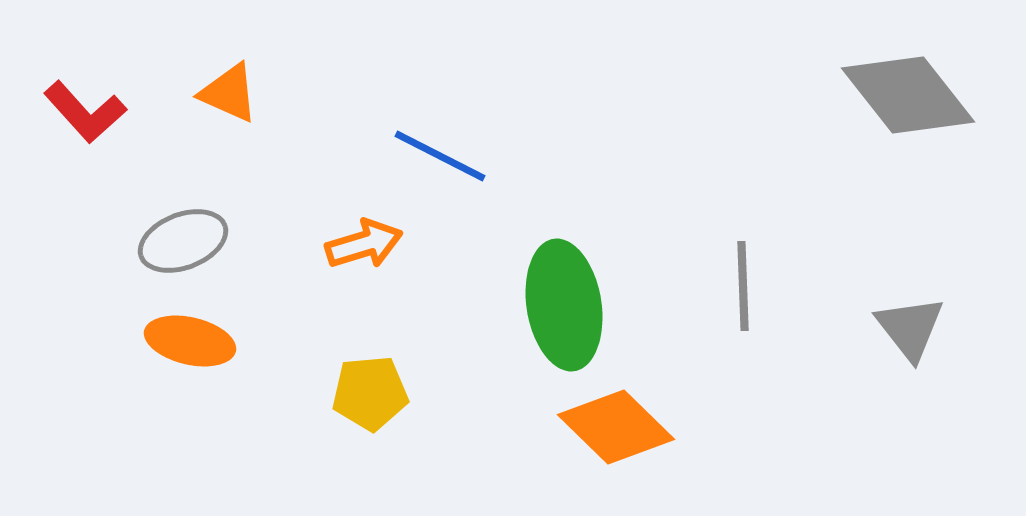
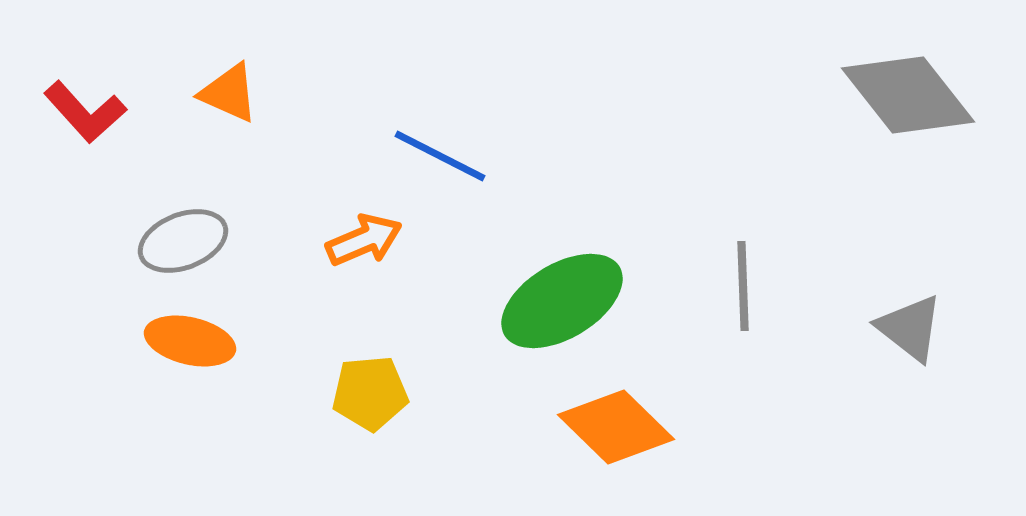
orange arrow: moved 4 px up; rotated 6 degrees counterclockwise
green ellipse: moved 2 px left, 4 px up; rotated 68 degrees clockwise
gray triangle: rotated 14 degrees counterclockwise
